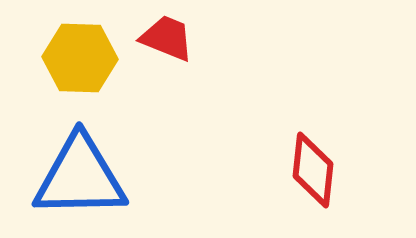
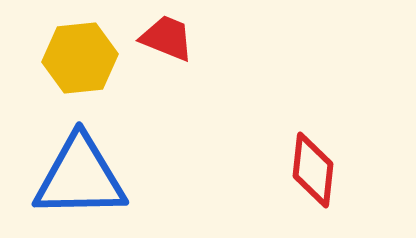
yellow hexagon: rotated 8 degrees counterclockwise
